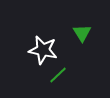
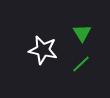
green line: moved 23 px right, 11 px up
